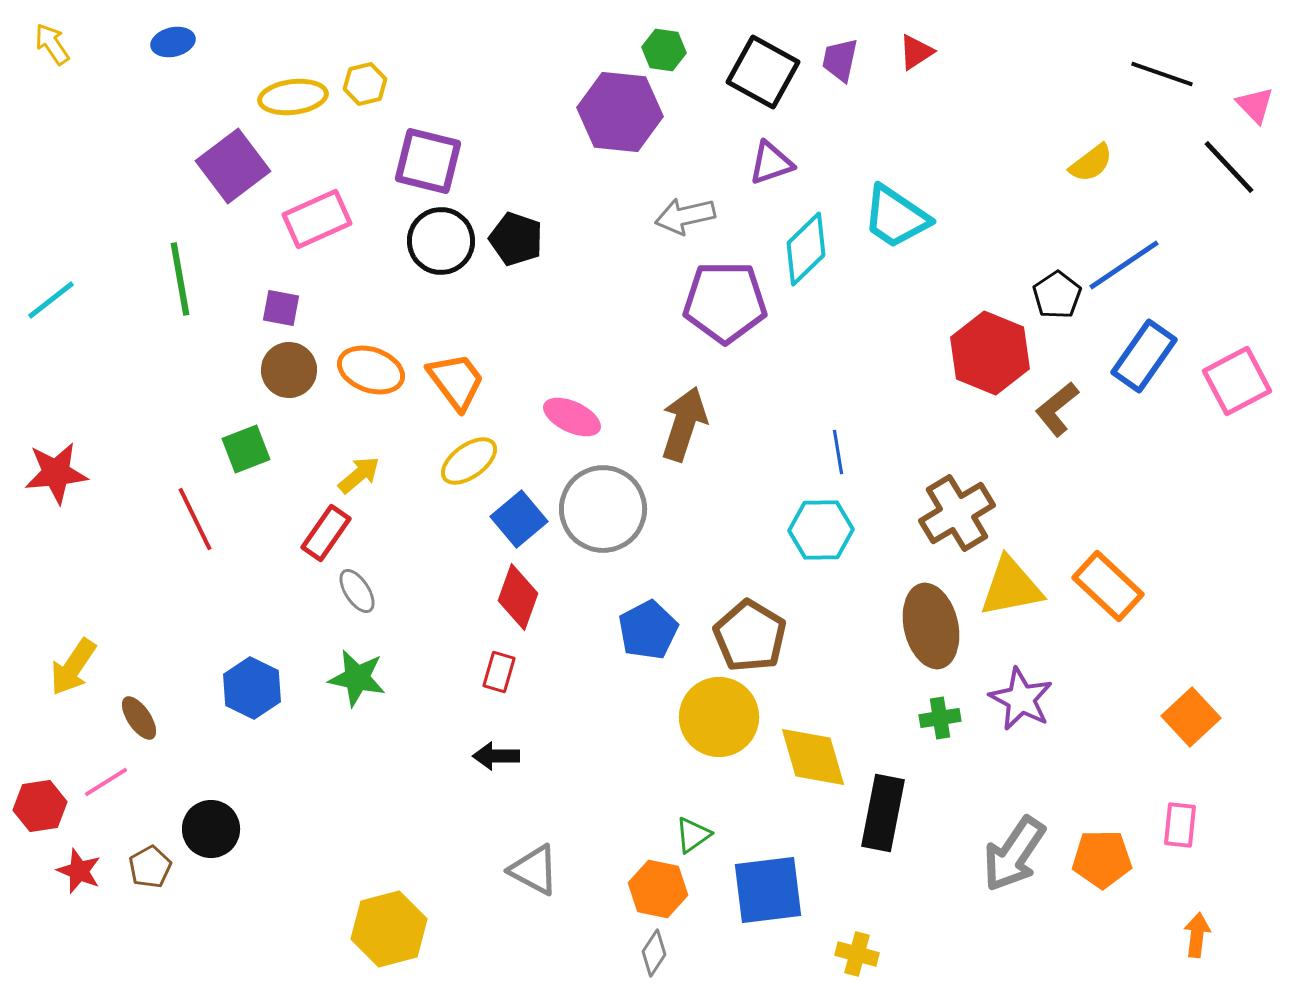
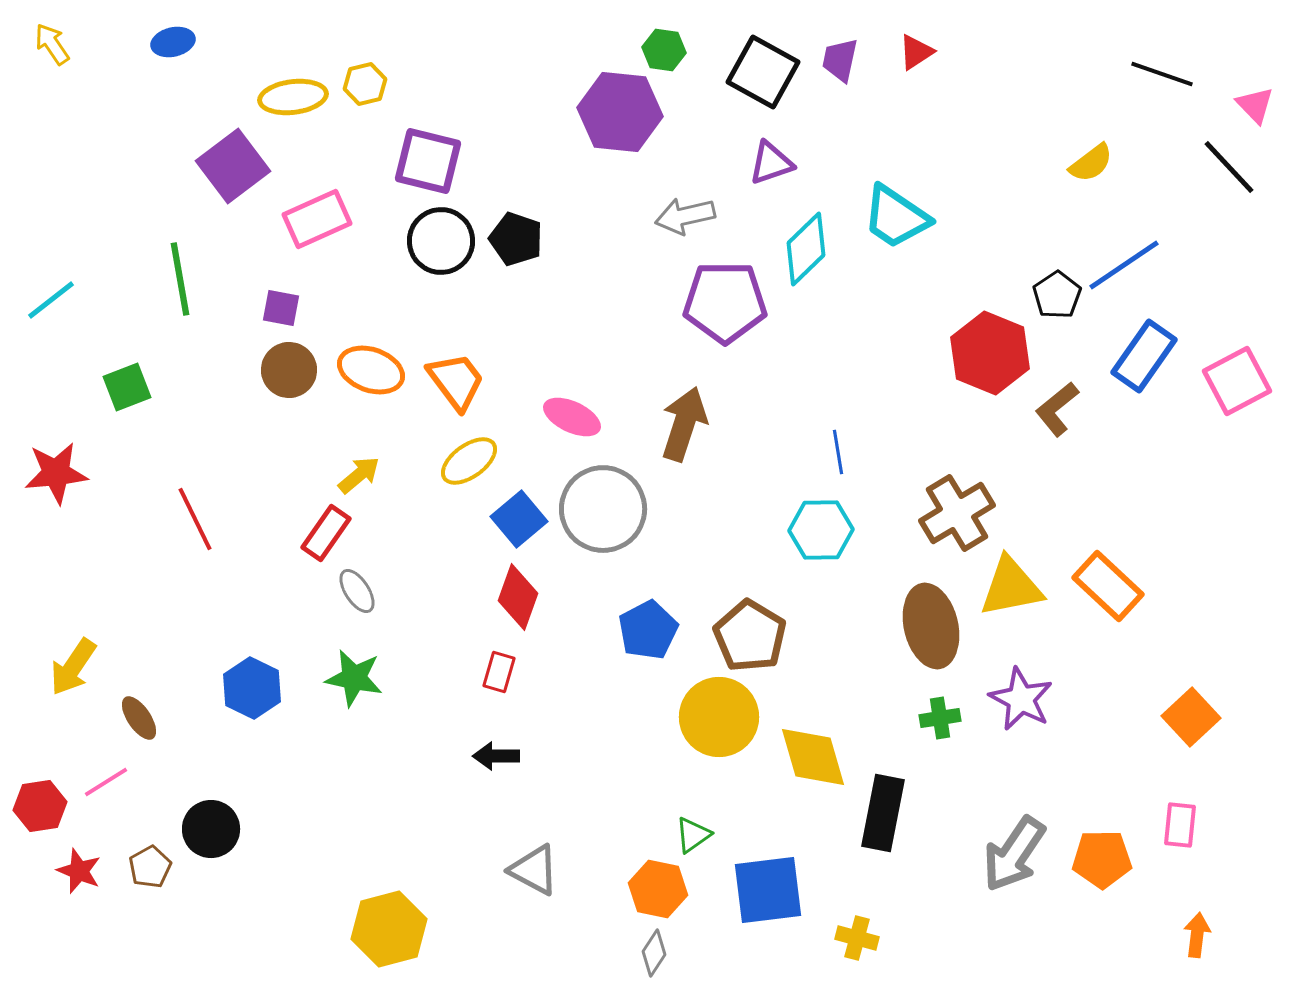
green square at (246, 449): moved 119 px left, 62 px up
green star at (357, 678): moved 3 px left
yellow cross at (857, 954): moved 16 px up
